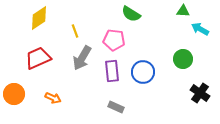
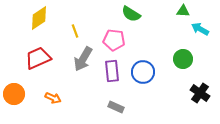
gray arrow: moved 1 px right, 1 px down
